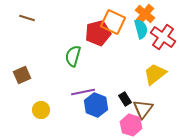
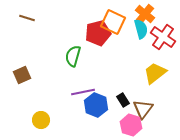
yellow trapezoid: moved 1 px up
black rectangle: moved 2 px left, 1 px down
yellow circle: moved 10 px down
